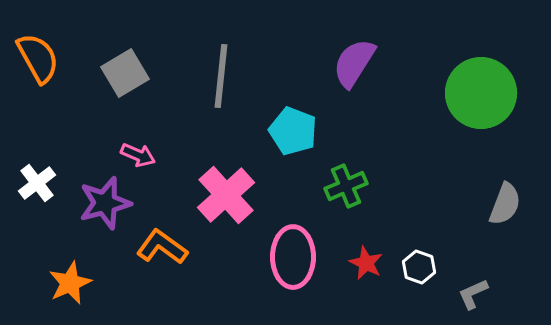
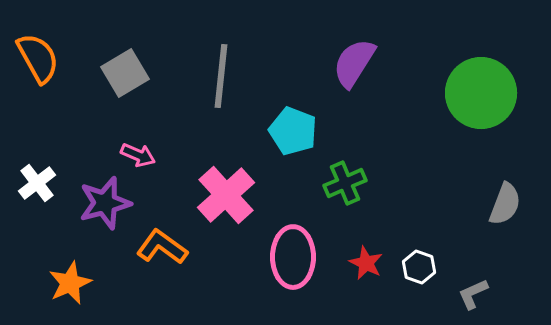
green cross: moved 1 px left, 3 px up
